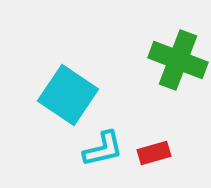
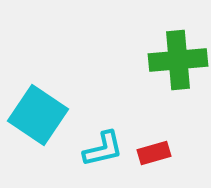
green cross: rotated 26 degrees counterclockwise
cyan square: moved 30 px left, 20 px down
